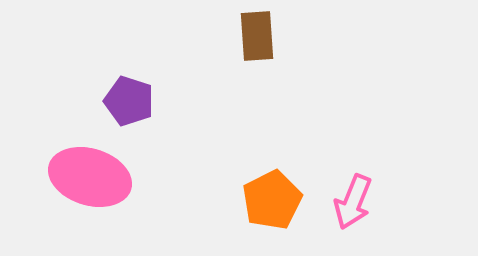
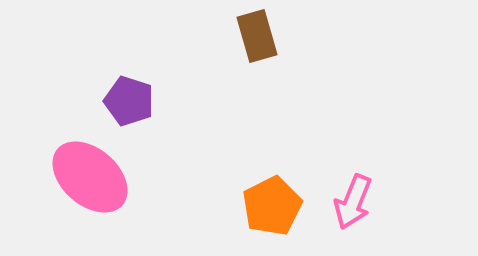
brown rectangle: rotated 12 degrees counterclockwise
pink ellipse: rotated 24 degrees clockwise
orange pentagon: moved 6 px down
